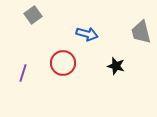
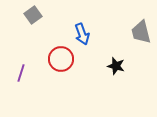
blue arrow: moved 5 px left; rotated 55 degrees clockwise
red circle: moved 2 px left, 4 px up
purple line: moved 2 px left
